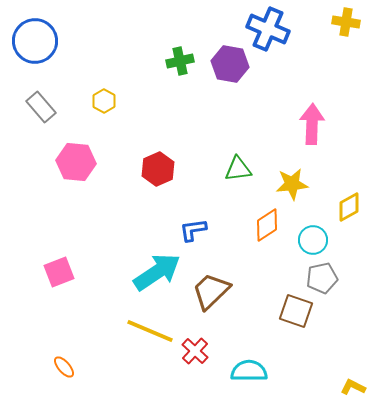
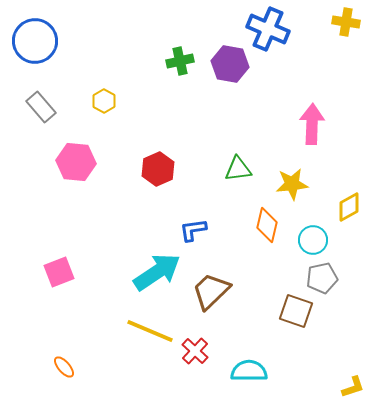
orange diamond: rotated 44 degrees counterclockwise
yellow L-shape: rotated 135 degrees clockwise
